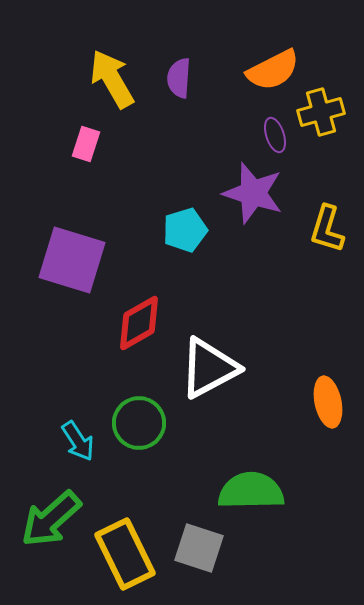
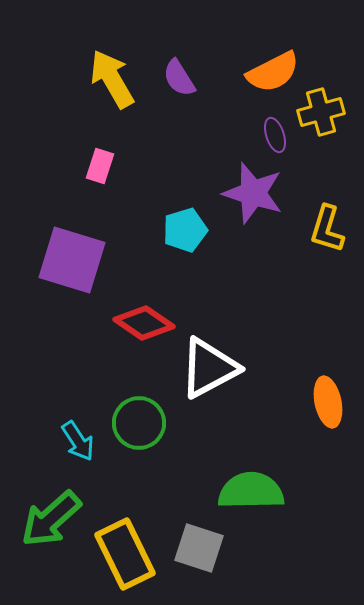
orange semicircle: moved 2 px down
purple semicircle: rotated 36 degrees counterclockwise
pink rectangle: moved 14 px right, 22 px down
red diamond: moved 5 px right; rotated 64 degrees clockwise
